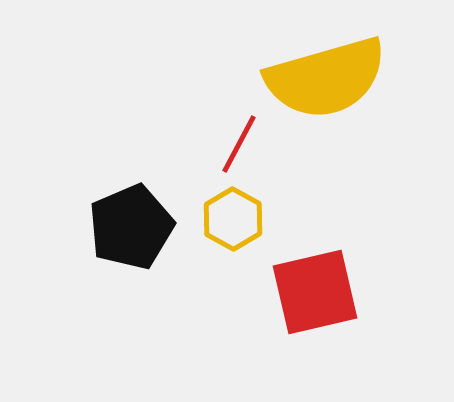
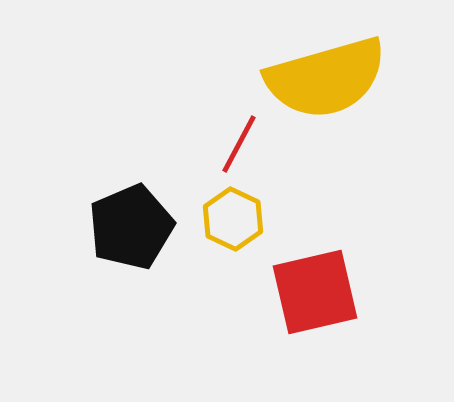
yellow hexagon: rotated 4 degrees counterclockwise
